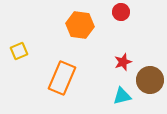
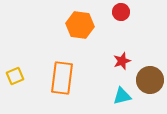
yellow square: moved 4 px left, 25 px down
red star: moved 1 px left, 1 px up
orange rectangle: rotated 16 degrees counterclockwise
